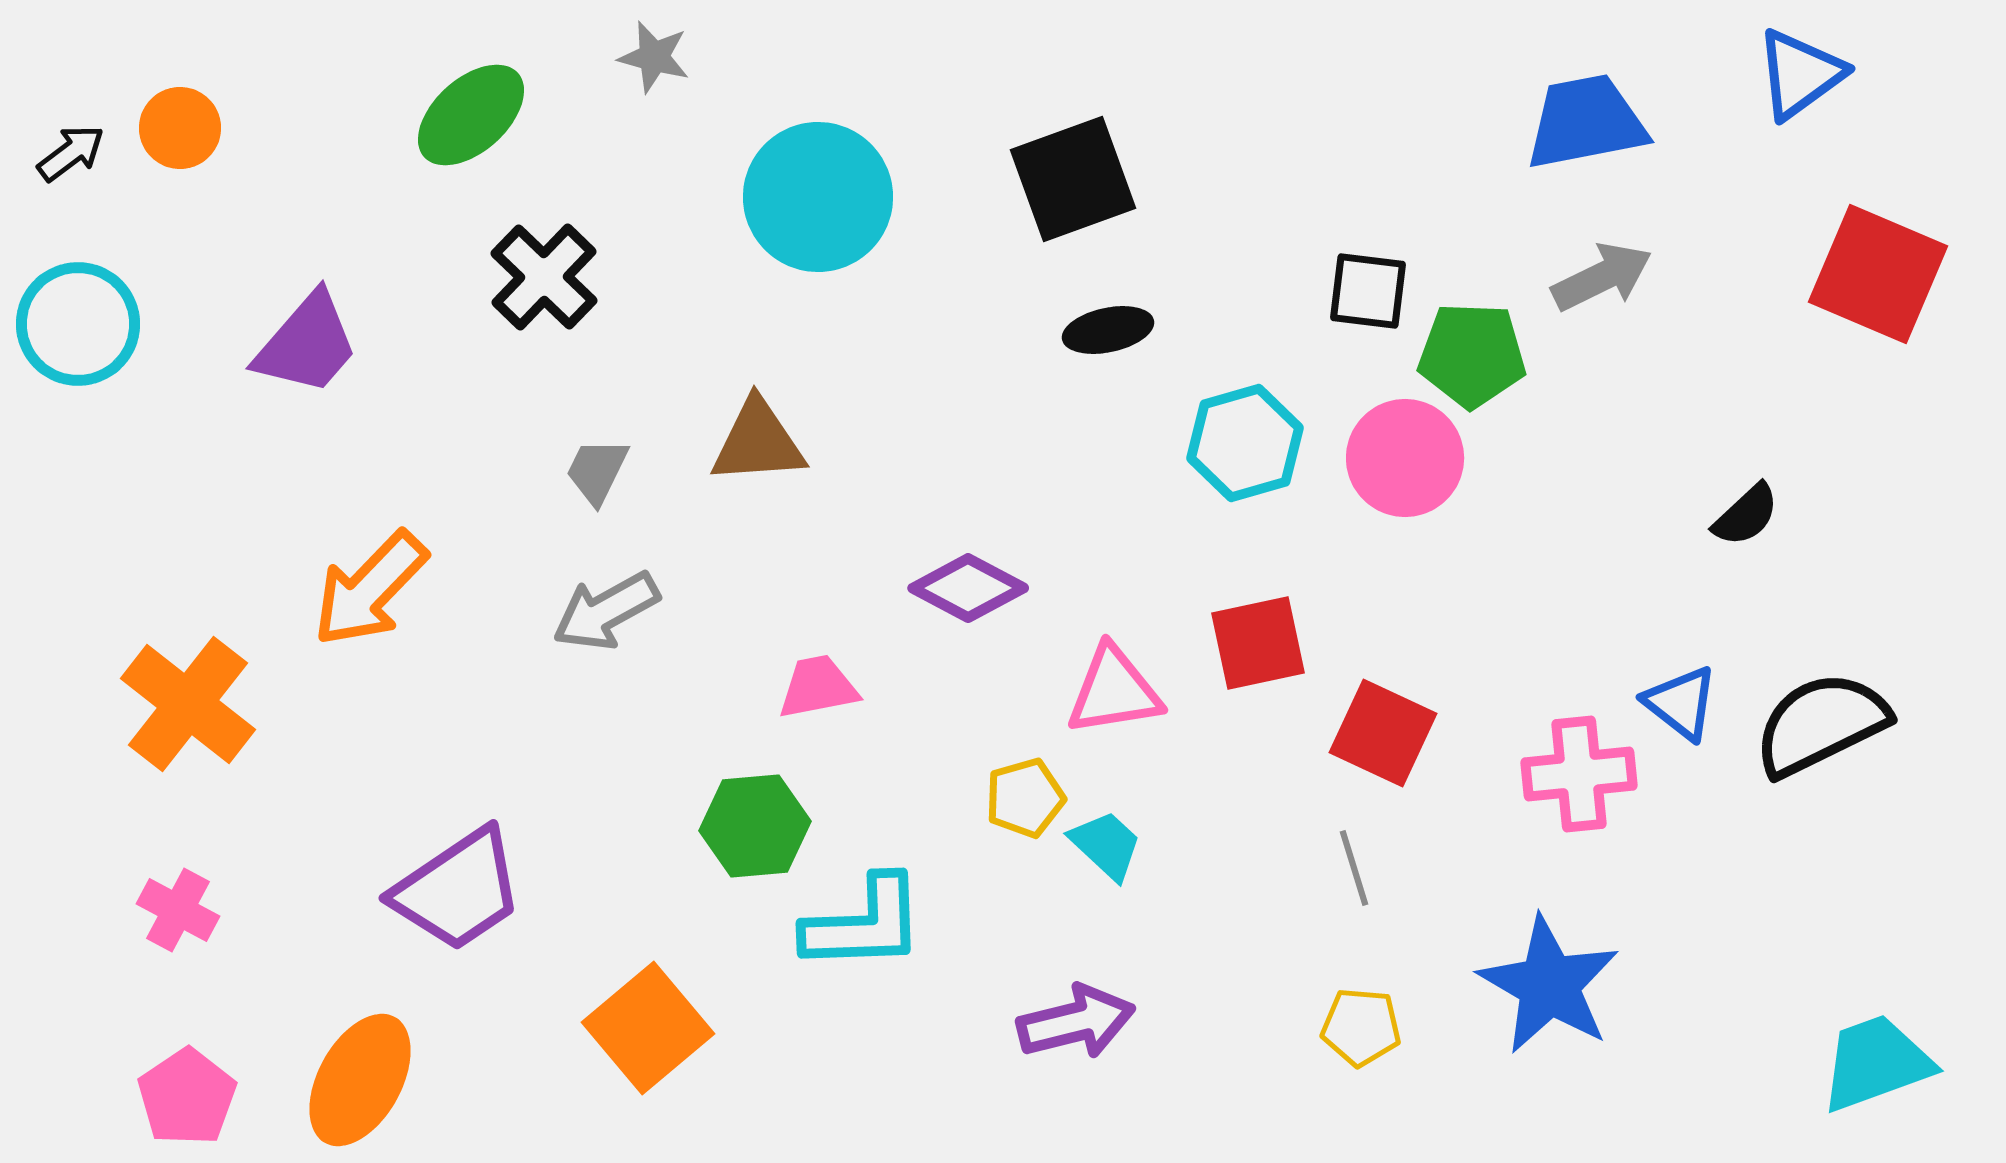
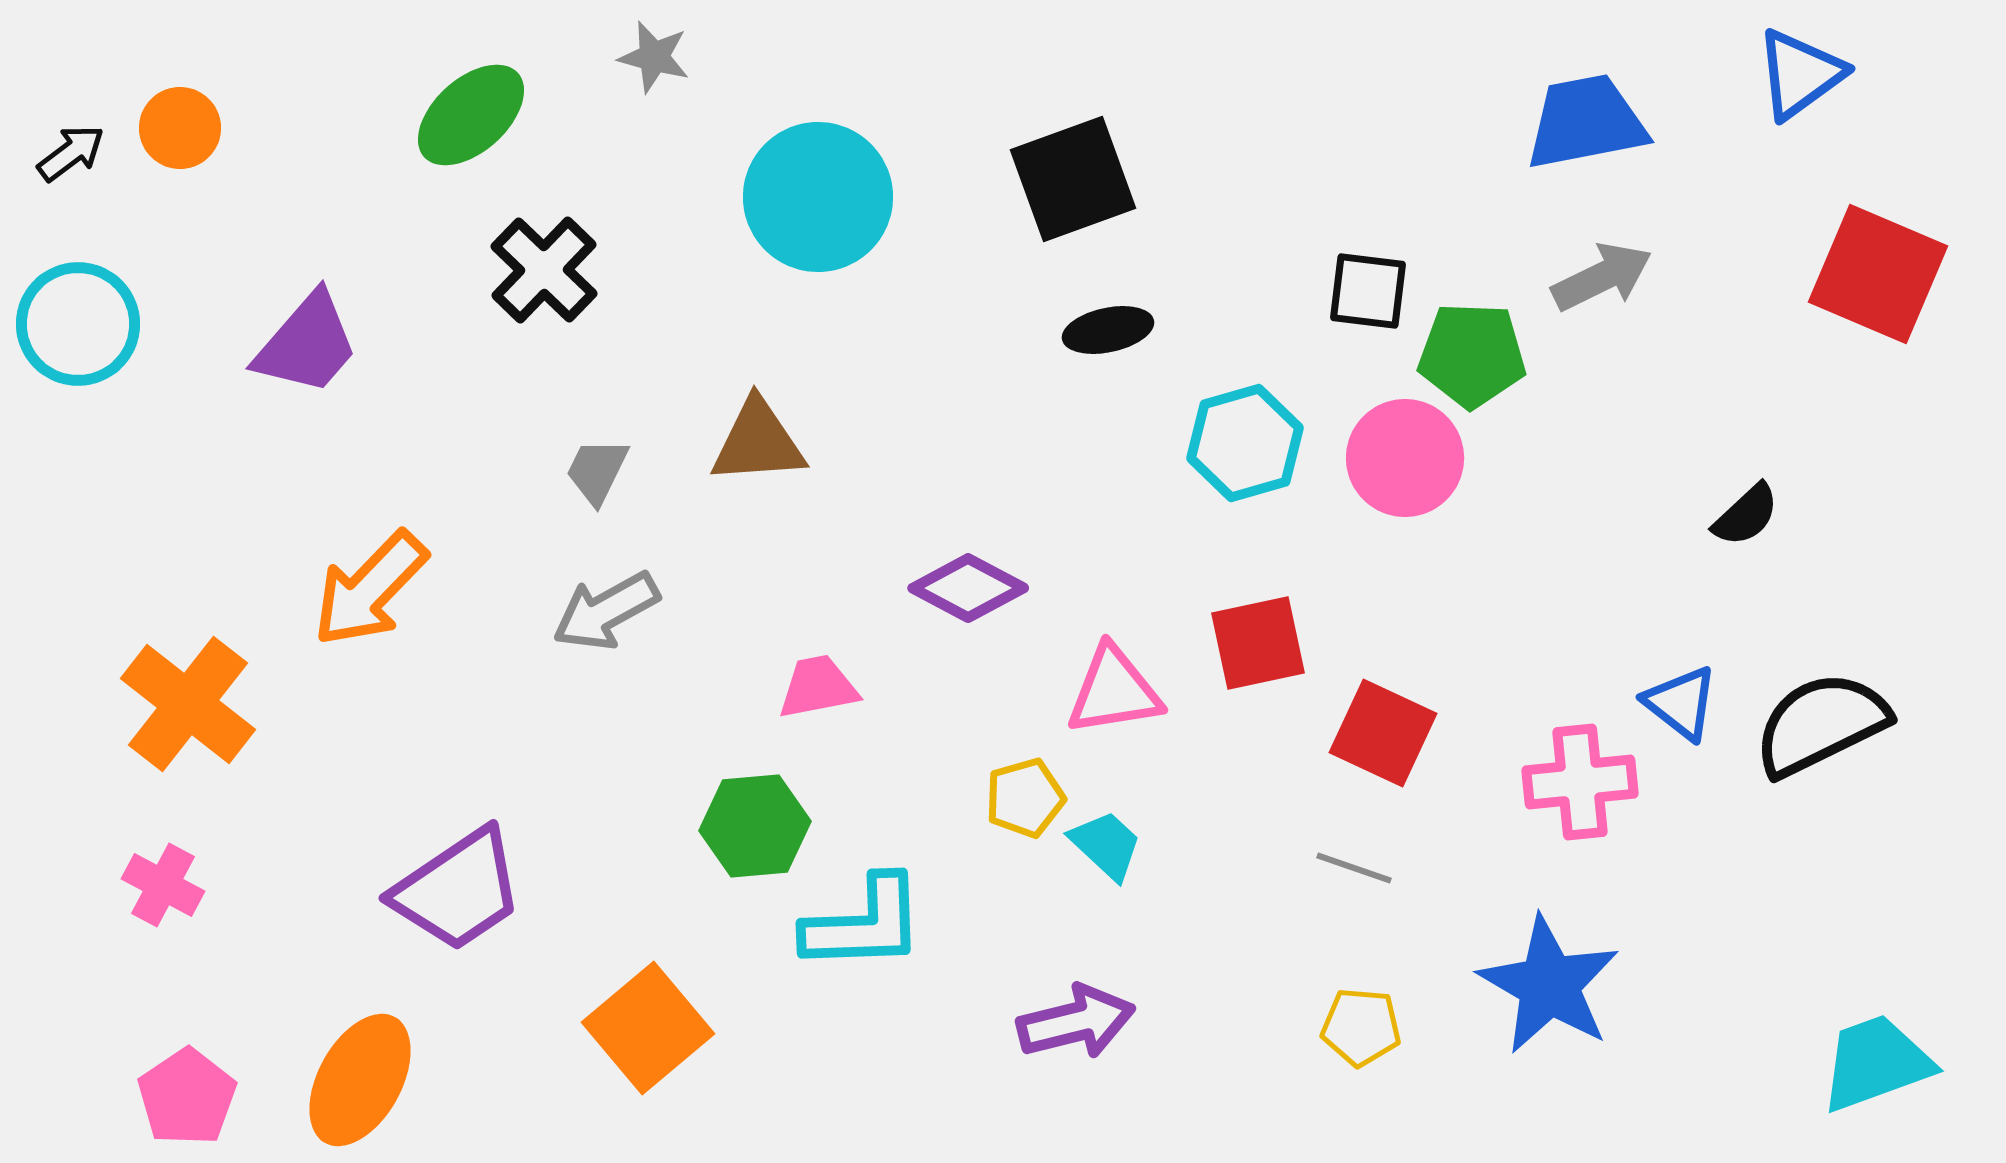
black cross at (544, 277): moved 7 px up
pink cross at (1579, 774): moved 1 px right, 8 px down
gray line at (1354, 868): rotated 54 degrees counterclockwise
pink cross at (178, 910): moved 15 px left, 25 px up
